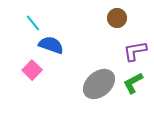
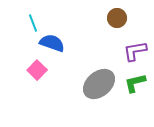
cyan line: rotated 18 degrees clockwise
blue semicircle: moved 1 px right, 2 px up
pink square: moved 5 px right
green L-shape: moved 2 px right; rotated 15 degrees clockwise
